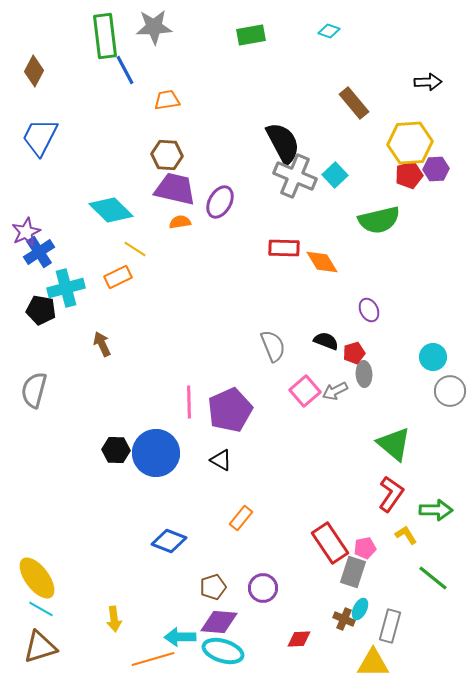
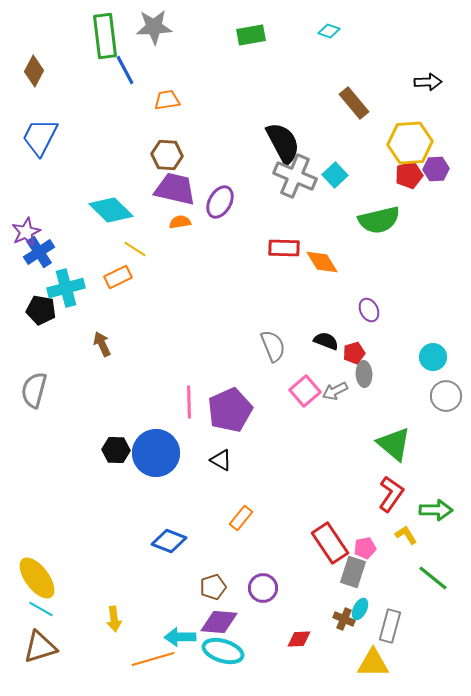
gray circle at (450, 391): moved 4 px left, 5 px down
